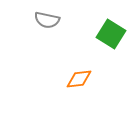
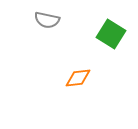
orange diamond: moved 1 px left, 1 px up
